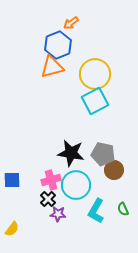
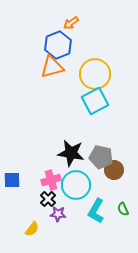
gray pentagon: moved 2 px left, 3 px down
yellow semicircle: moved 20 px right
